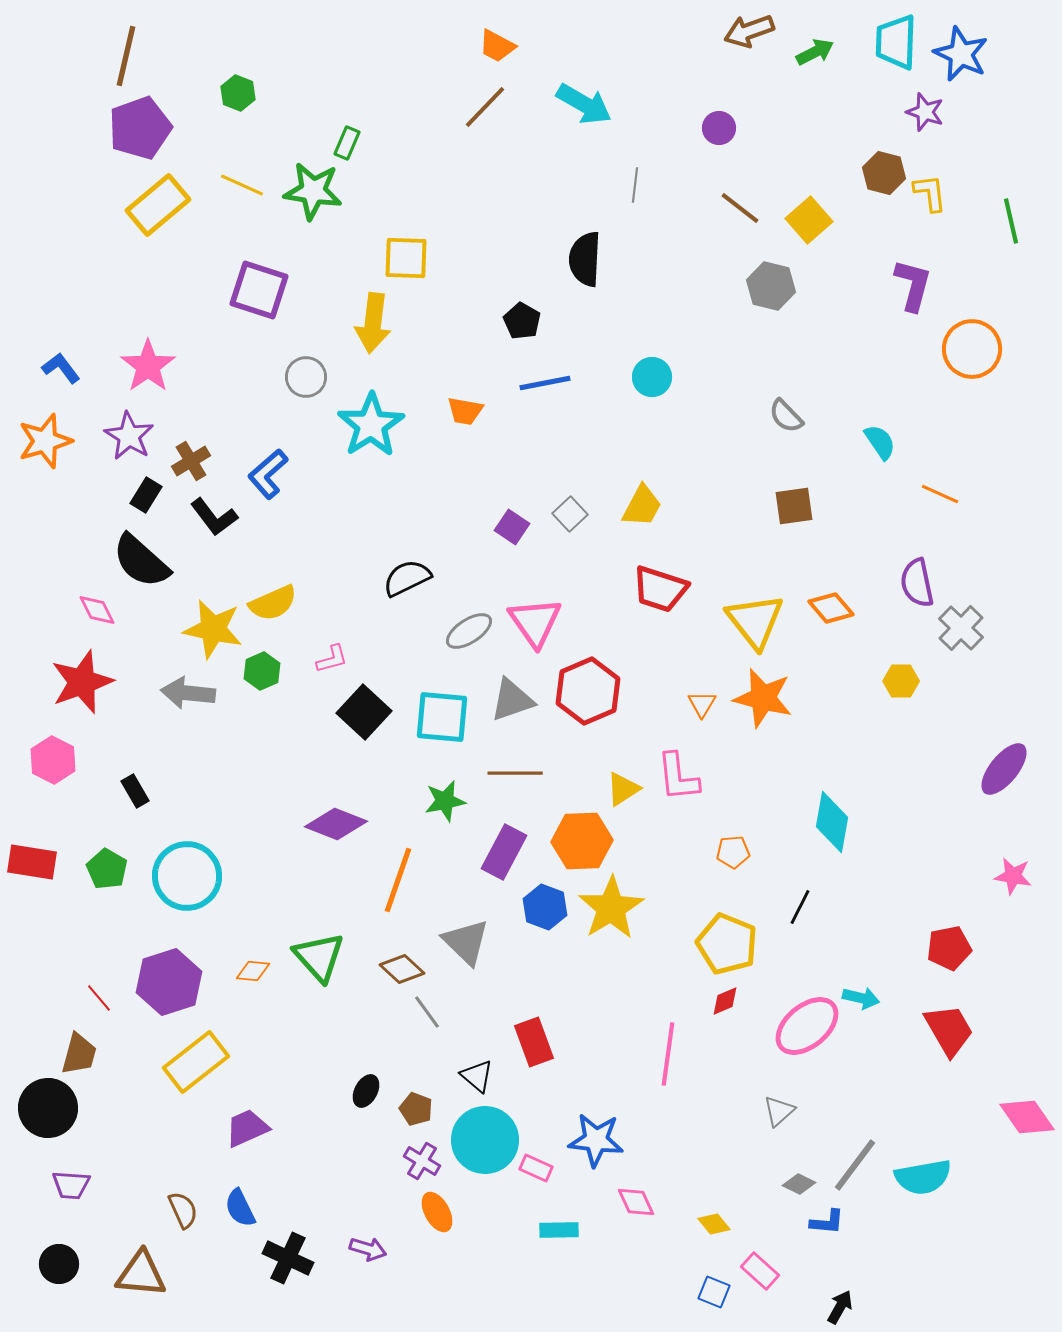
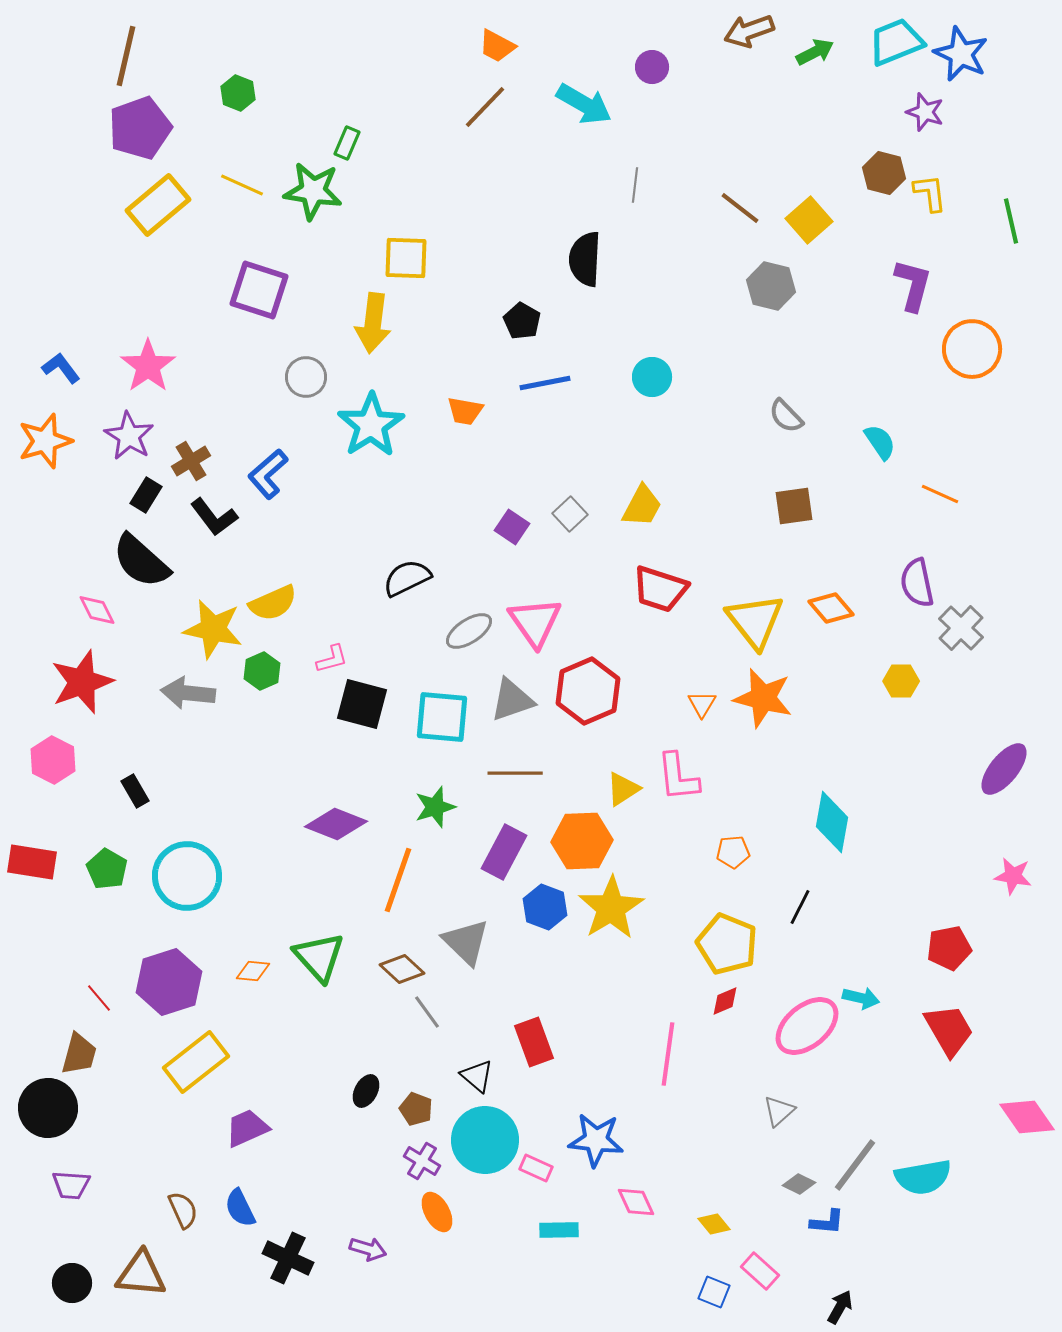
cyan trapezoid at (896, 42): rotated 66 degrees clockwise
purple circle at (719, 128): moved 67 px left, 61 px up
black square at (364, 712): moved 2 px left, 8 px up; rotated 28 degrees counterclockwise
green star at (445, 801): moved 10 px left, 6 px down; rotated 6 degrees counterclockwise
black circle at (59, 1264): moved 13 px right, 19 px down
